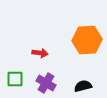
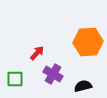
orange hexagon: moved 1 px right, 2 px down
red arrow: moved 3 px left; rotated 56 degrees counterclockwise
purple cross: moved 7 px right, 9 px up
